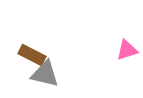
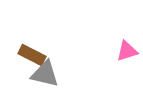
pink triangle: moved 1 px down
